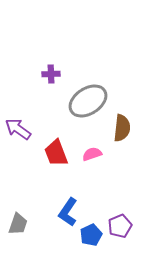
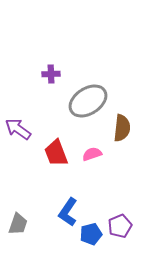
blue pentagon: moved 1 px up; rotated 10 degrees clockwise
